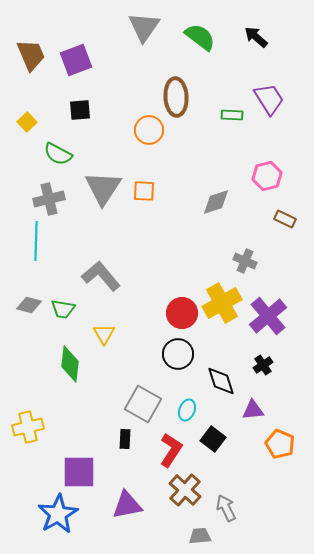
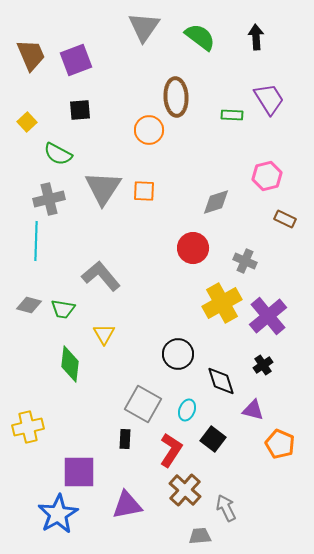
black arrow at (256, 37): rotated 45 degrees clockwise
red circle at (182, 313): moved 11 px right, 65 px up
purple triangle at (253, 410): rotated 20 degrees clockwise
